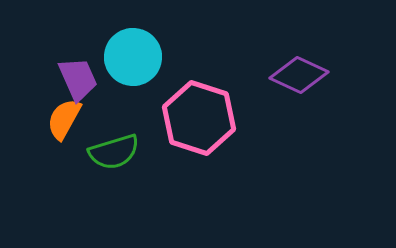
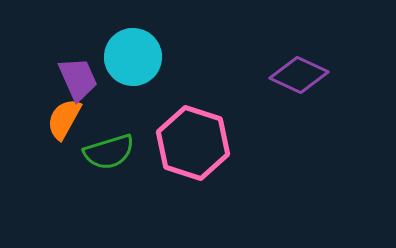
pink hexagon: moved 6 px left, 25 px down
green semicircle: moved 5 px left
